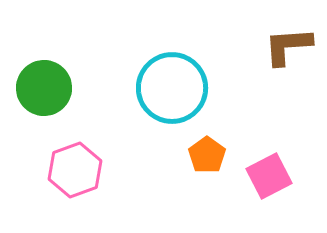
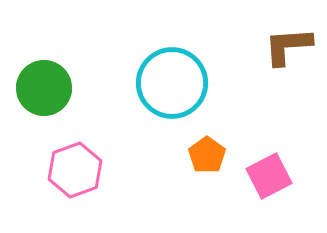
cyan circle: moved 5 px up
